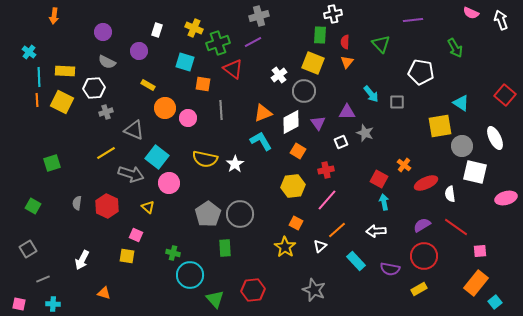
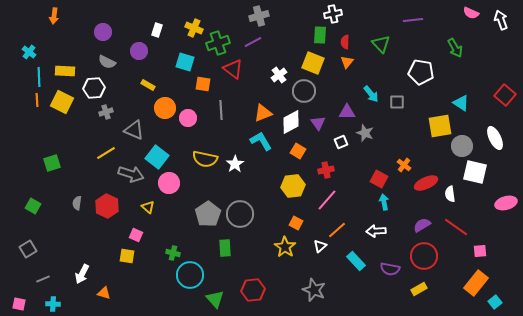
pink ellipse at (506, 198): moved 5 px down
white arrow at (82, 260): moved 14 px down
